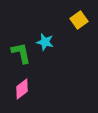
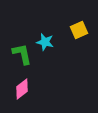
yellow square: moved 10 px down; rotated 12 degrees clockwise
green L-shape: moved 1 px right, 1 px down
